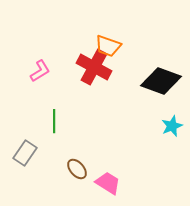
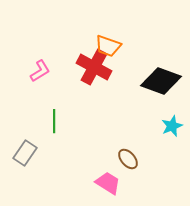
brown ellipse: moved 51 px right, 10 px up
